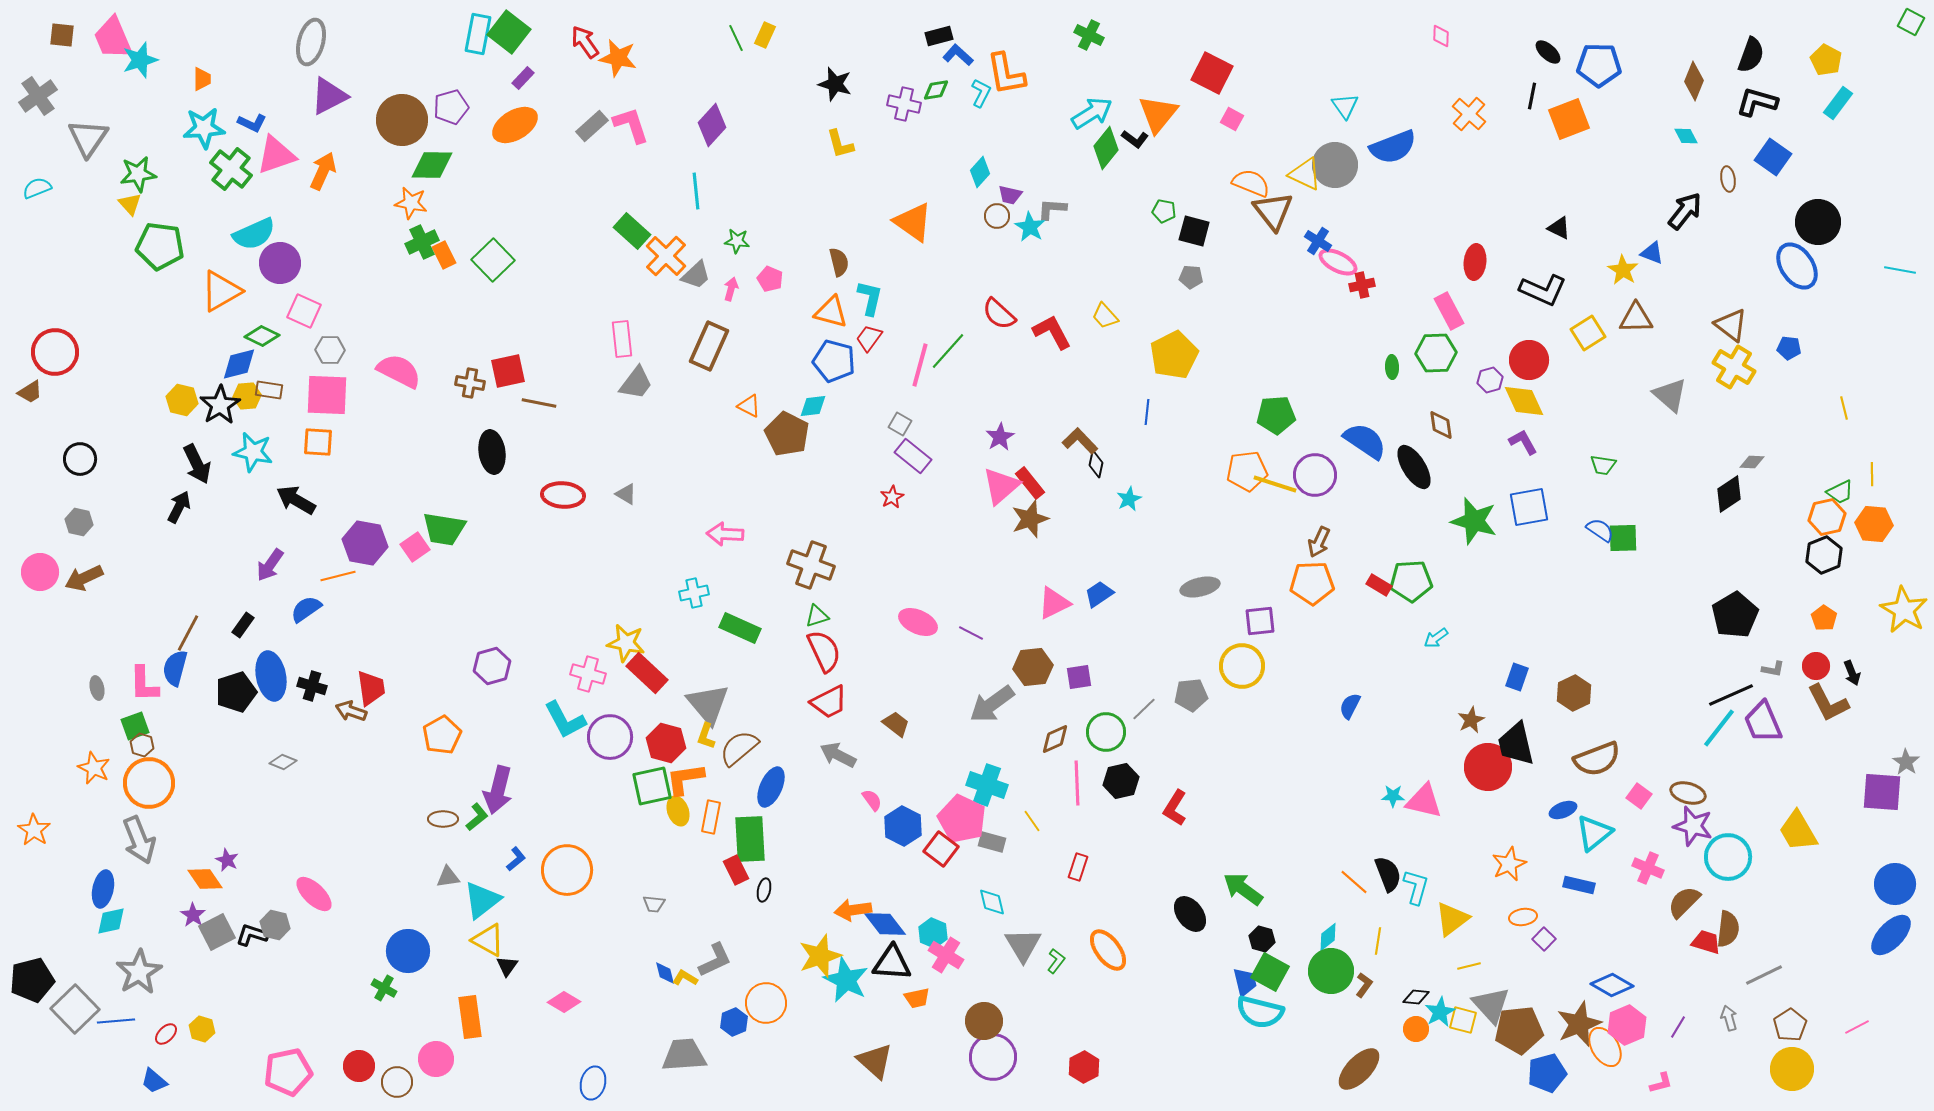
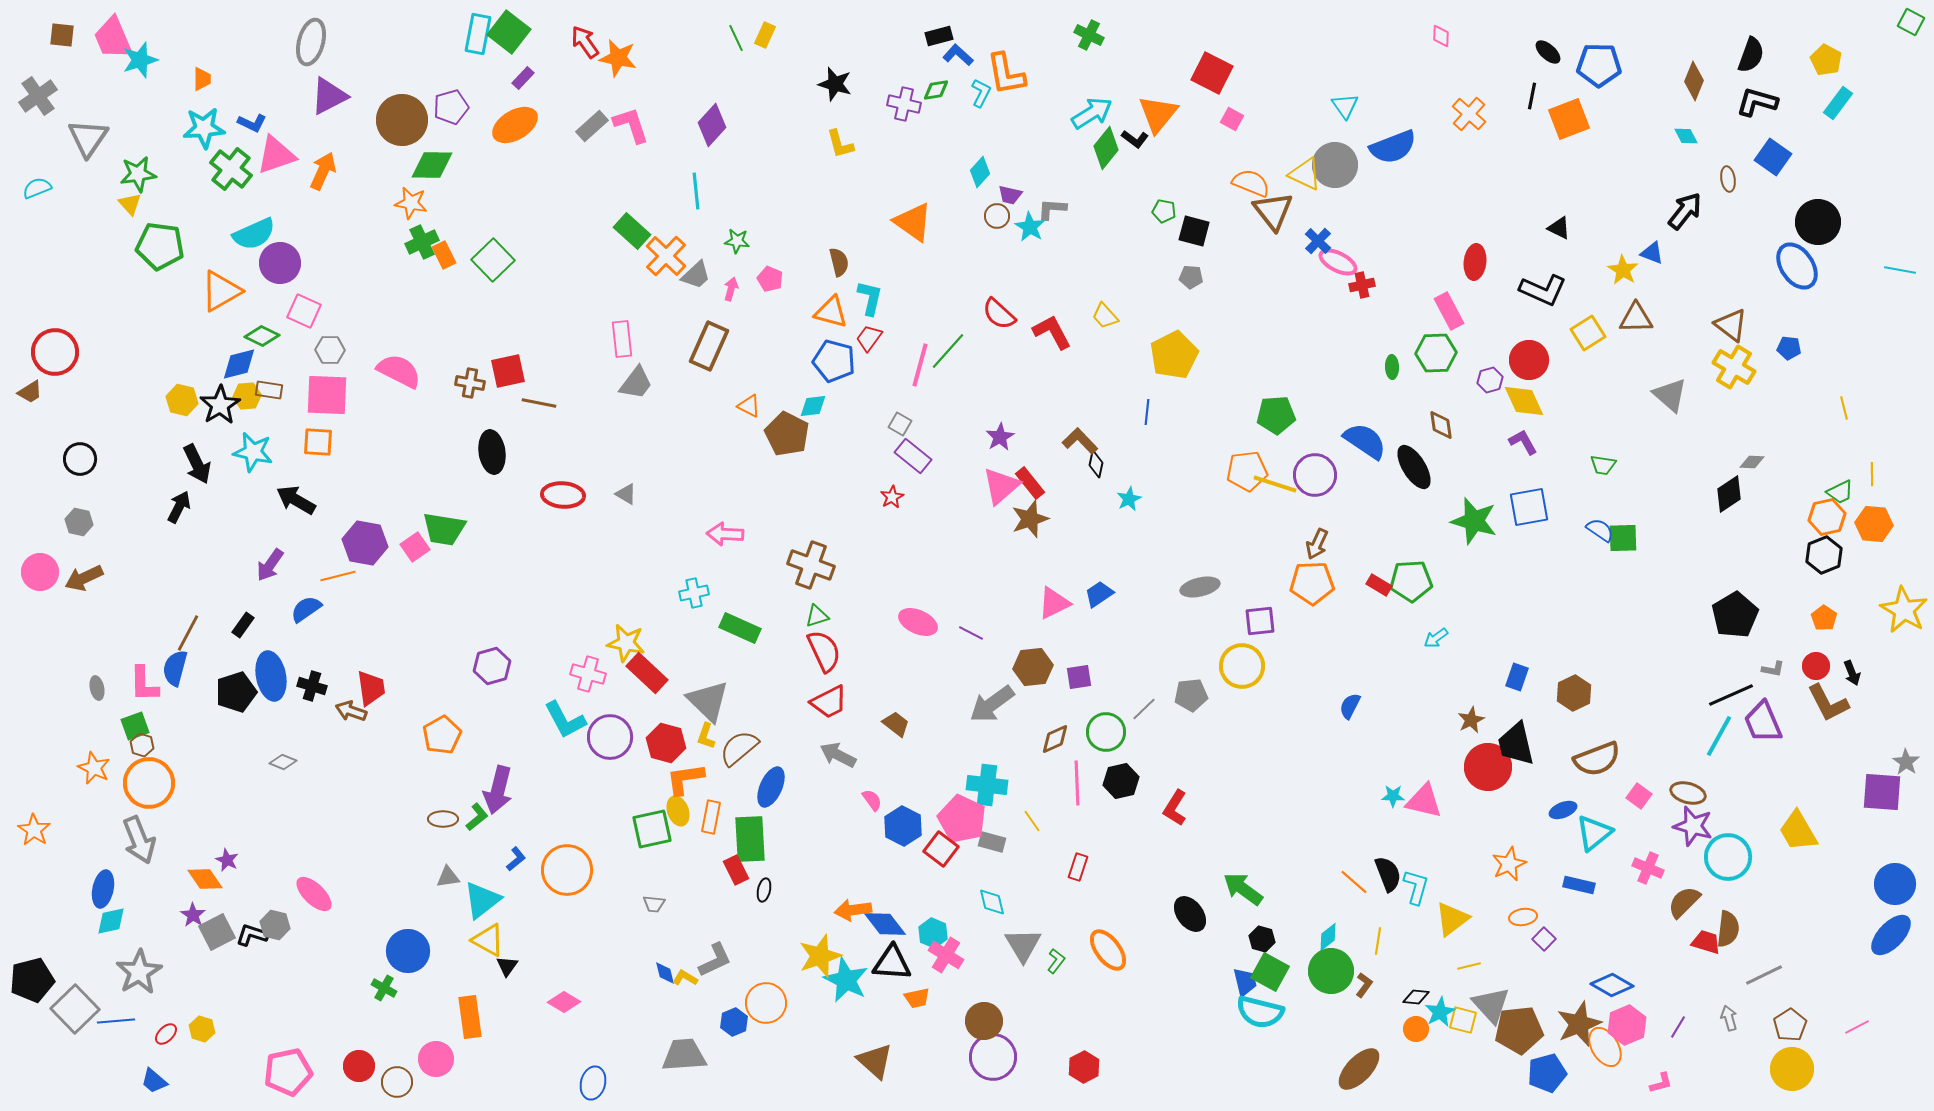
blue cross at (1318, 241): rotated 12 degrees clockwise
brown arrow at (1319, 542): moved 2 px left, 2 px down
gray triangle at (708, 704): moved 3 px up; rotated 6 degrees counterclockwise
cyan line at (1719, 728): moved 8 px down; rotated 9 degrees counterclockwise
cyan cross at (987, 785): rotated 12 degrees counterclockwise
green square at (652, 786): moved 43 px down
